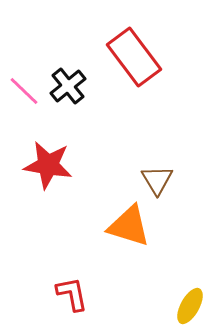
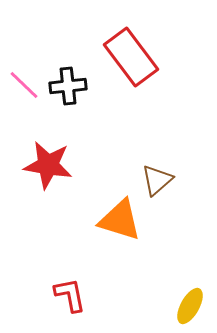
red rectangle: moved 3 px left
black cross: rotated 33 degrees clockwise
pink line: moved 6 px up
brown triangle: rotated 20 degrees clockwise
orange triangle: moved 9 px left, 6 px up
red L-shape: moved 2 px left, 1 px down
